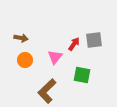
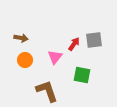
brown L-shape: rotated 115 degrees clockwise
